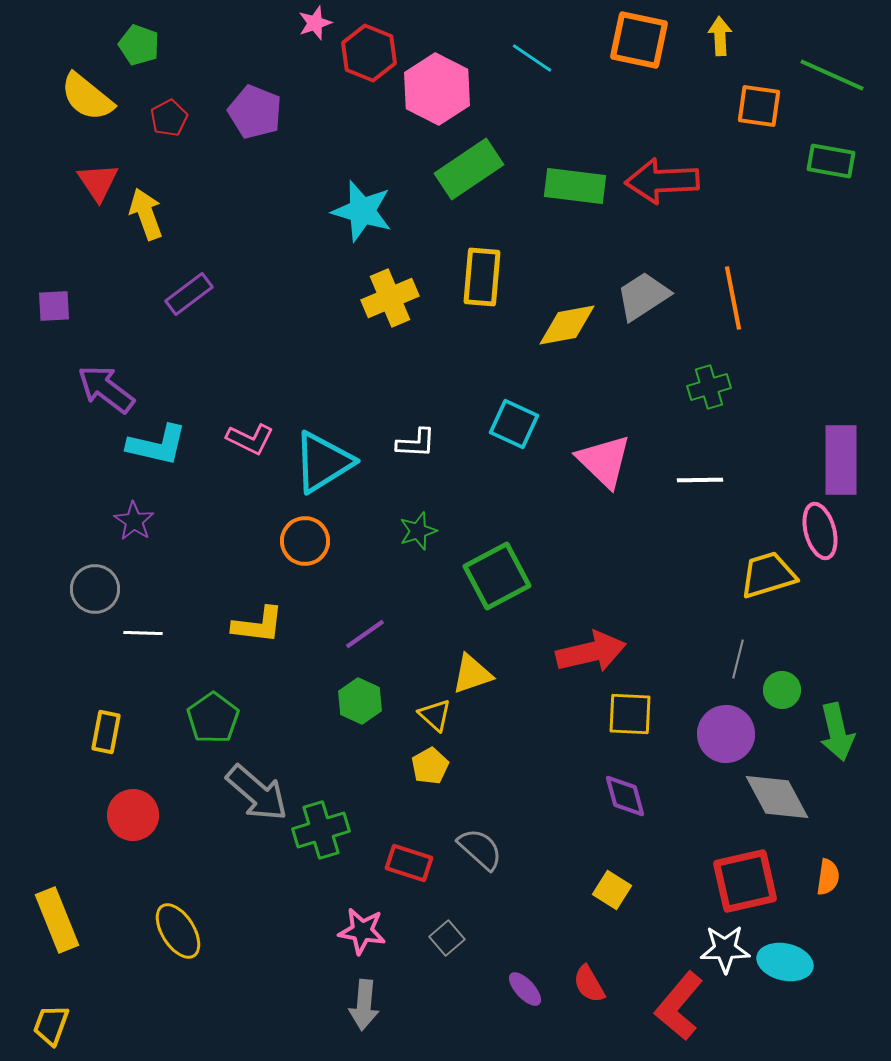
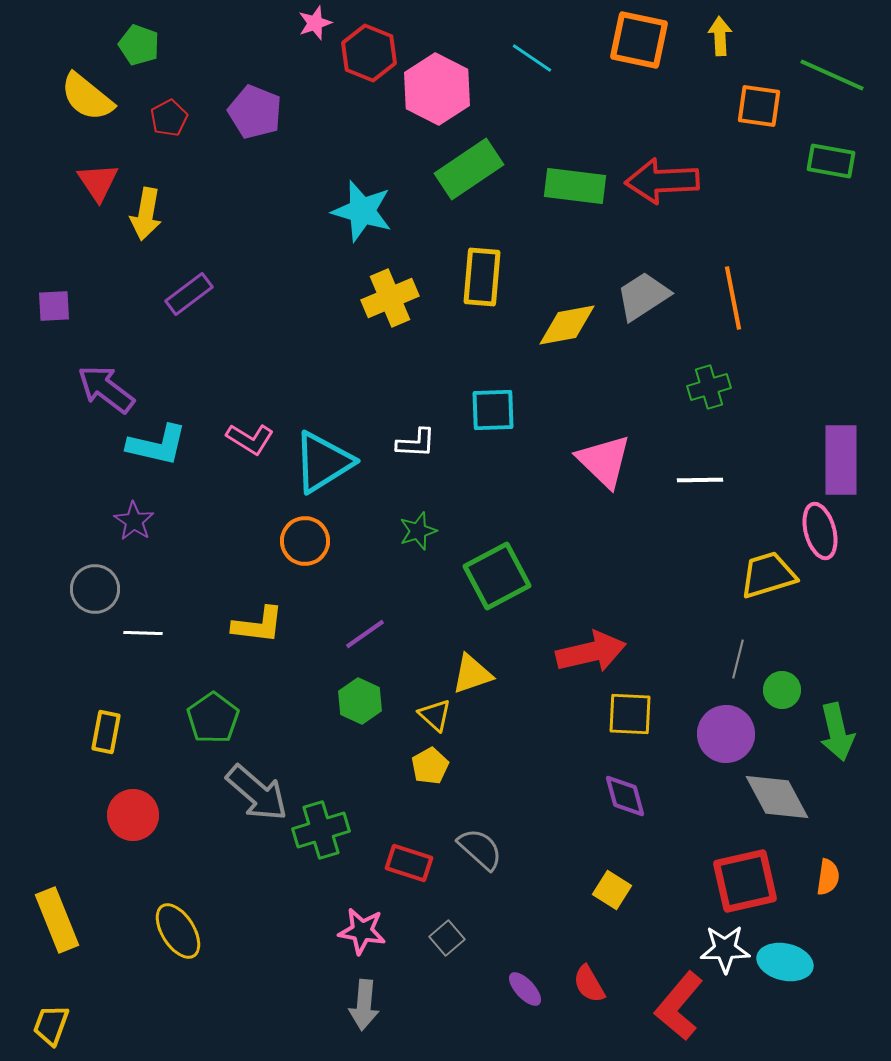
yellow arrow at (146, 214): rotated 150 degrees counterclockwise
cyan square at (514, 424): moved 21 px left, 14 px up; rotated 27 degrees counterclockwise
pink L-shape at (250, 439): rotated 6 degrees clockwise
